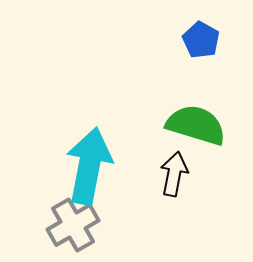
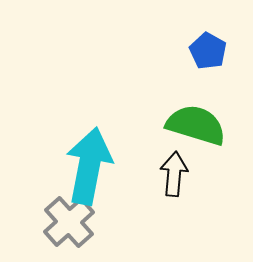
blue pentagon: moved 7 px right, 11 px down
black arrow: rotated 6 degrees counterclockwise
gray cross: moved 4 px left, 3 px up; rotated 12 degrees counterclockwise
